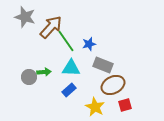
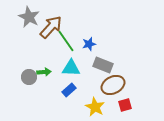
gray star: moved 4 px right; rotated 10 degrees clockwise
